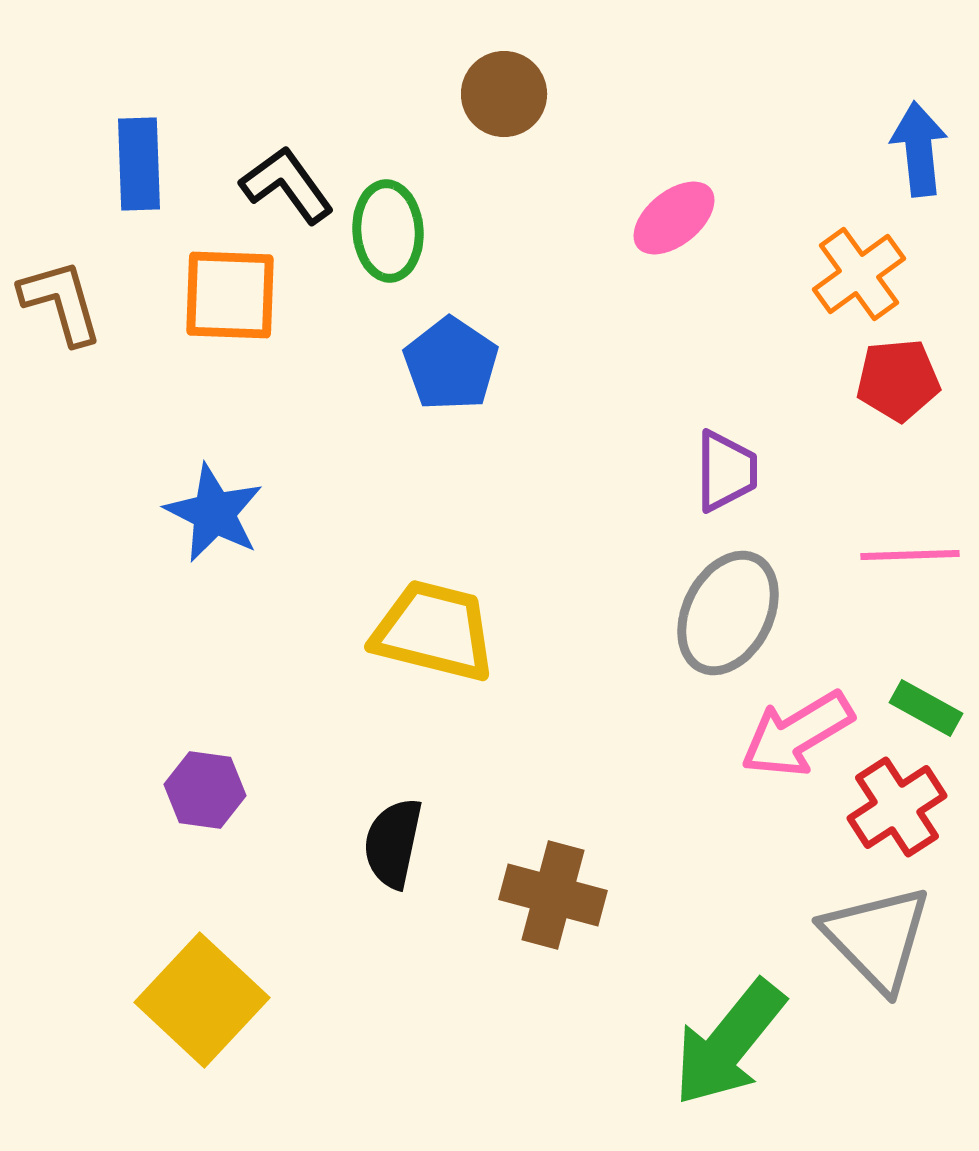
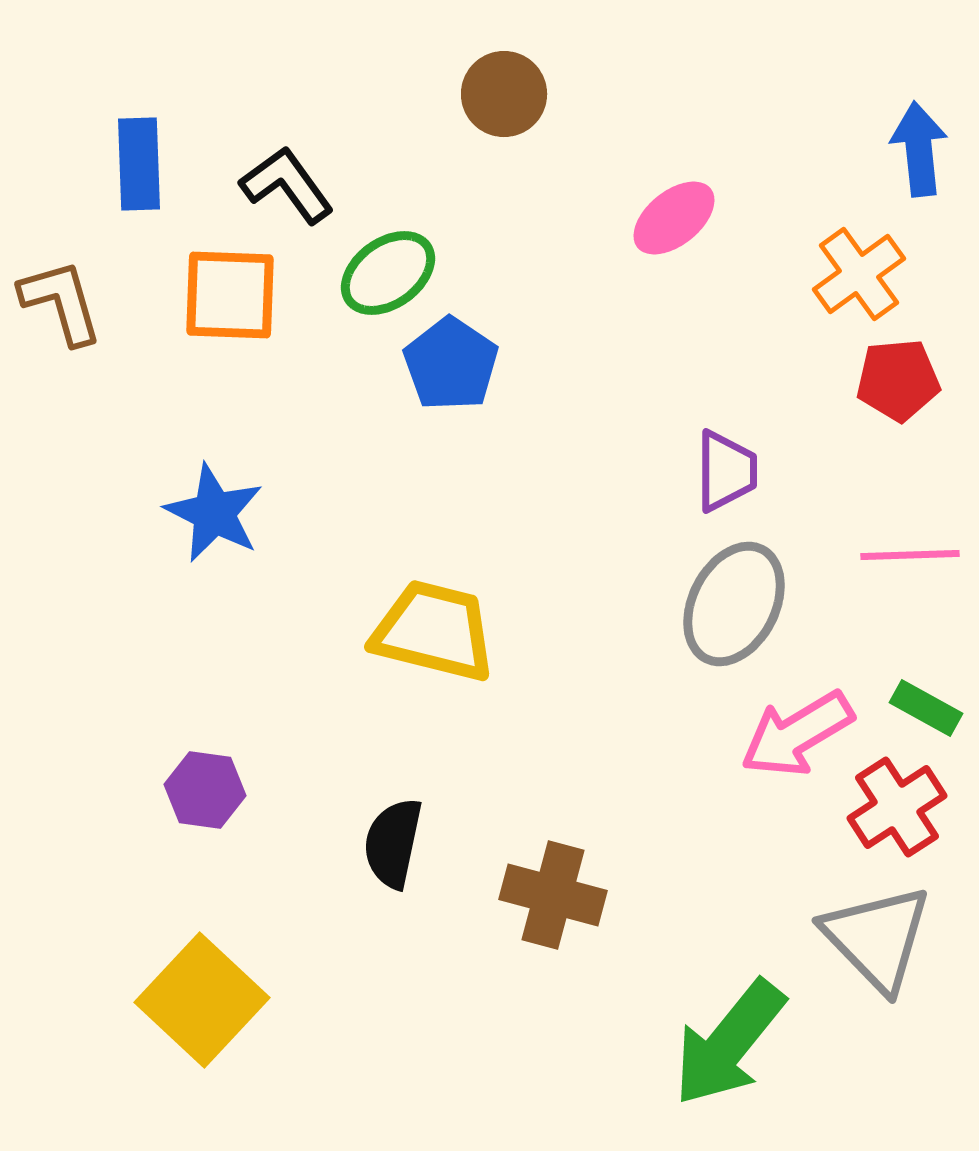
green ellipse: moved 42 px down; rotated 58 degrees clockwise
gray ellipse: moved 6 px right, 9 px up
